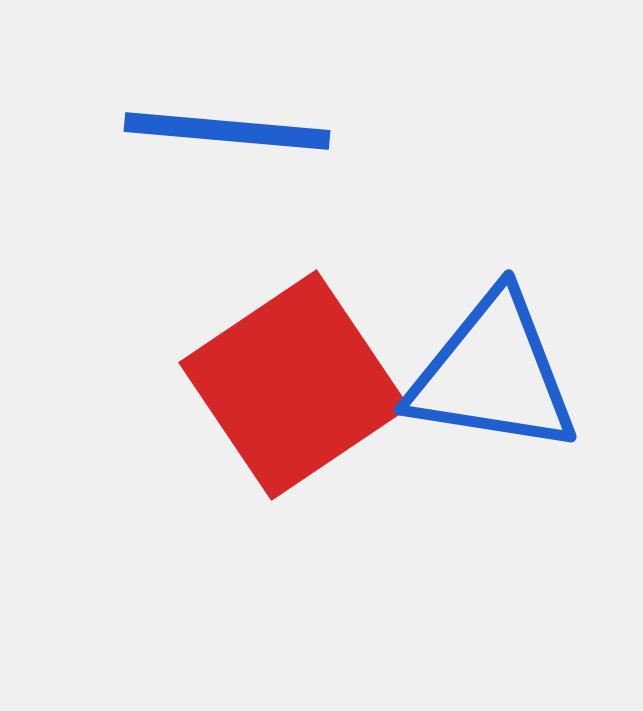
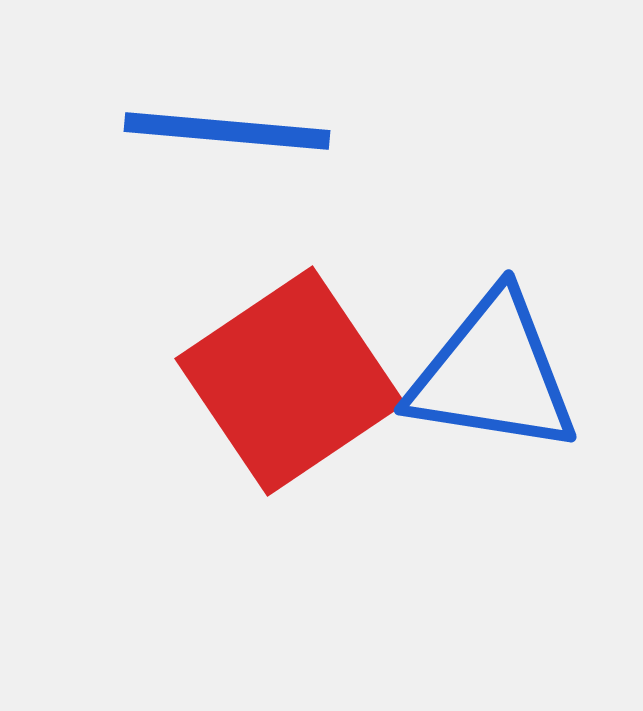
red square: moved 4 px left, 4 px up
